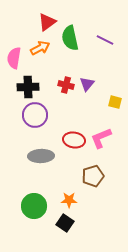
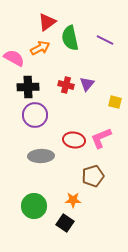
pink semicircle: rotated 110 degrees clockwise
orange star: moved 4 px right
